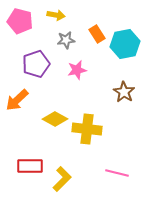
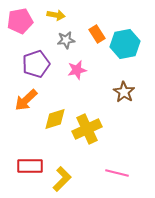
pink pentagon: rotated 25 degrees counterclockwise
orange arrow: moved 9 px right
yellow diamond: rotated 45 degrees counterclockwise
yellow cross: rotated 32 degrees counterclockwise
